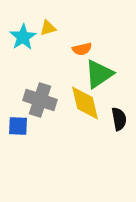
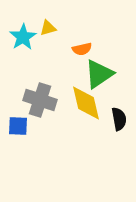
yellow diamond: moved 1 px right
